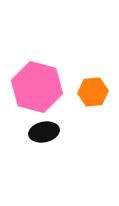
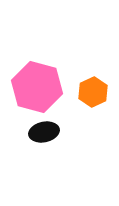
orange hexagon: rotated 20 degrees counterclockwise
